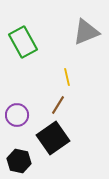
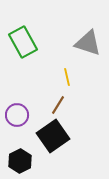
gray triangle: moved 2 px right, 11 px down; rotated 40 degrees clockwise
black square: moved 2 px up
black hexagon: moved 1 px right; rotated 20 degrees clockwise
